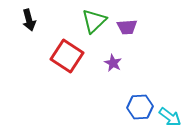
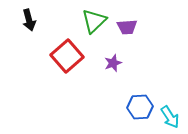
red square: rotated 16 degrees clockwise
purple star: rotated 24 degrees clockwise
cyan arrow: rotated 20 degrees clockwise
